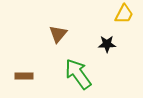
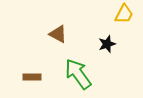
brown triangle: rotated 42 degrees counterclockwise
black star: rotated 18 degrees counterclockwise
brown rectangle: moved 8 px right, 1 px down
